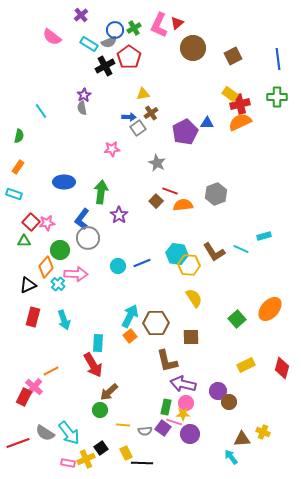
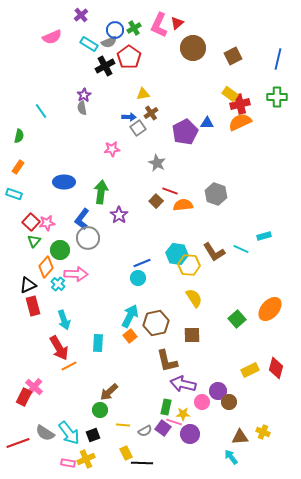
pink semicircle at (52, 37): rotated 60 degrees counterclockwise
blue line at (278, 59): rotated 20 degrees clockwise
gray hexagon at (216, 194): rotated 20 degrees counterclockwise
green triangle at (24, 241): moved 10 px right; rotated 48 degrees counterclockwise
cyan circle at (118, 266): moved 20 px right, 12 px down
red rectangle at (33, 317): moved 11 px up; rotated 30 degrees counterclockwise
brown hexagon at (156, 323): rotated 10 degrees counterclockwise
brown square at (191, 337): moved 1 px right, 2 px up
red arrow at (93, 365): moved 34 px left, 17 px up
yellow rectangle at (246, 365): moved 4 px right, 5 px down
red diamond at (282, 368): moved 6 px left
orange line at (51, 371): moved 18 px right, 5 px up
pink circle at (186, 403): moved 16 px right, 1 px up
gray semicircle at (145, 431): rotated 24 degrees counterclockwise
brown triangle at (242, 439): moved 2 px left, 2 px up
black square at (101, 448): moved 8 px left, 13 px up; rotated 16 degrees clockwise
